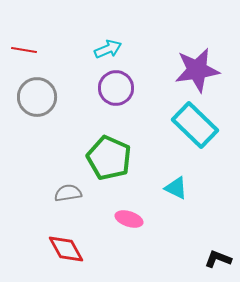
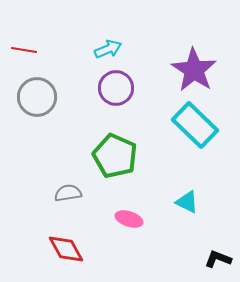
purple star: moved 3 px left; rotated 30 degrees counterclockwise
green pentagon: moved 6 px right, 2 px up
cyan triangle: moved 11 px right, 14 px down
